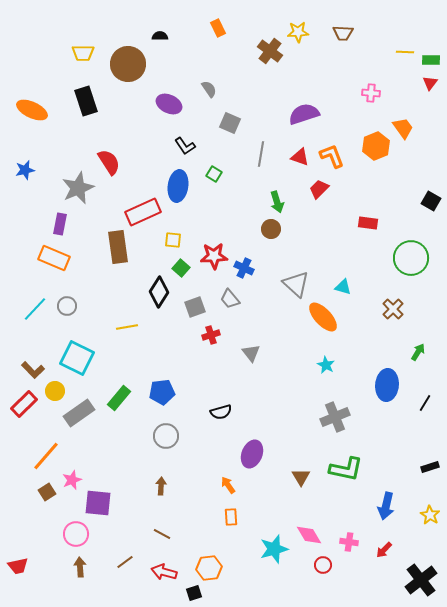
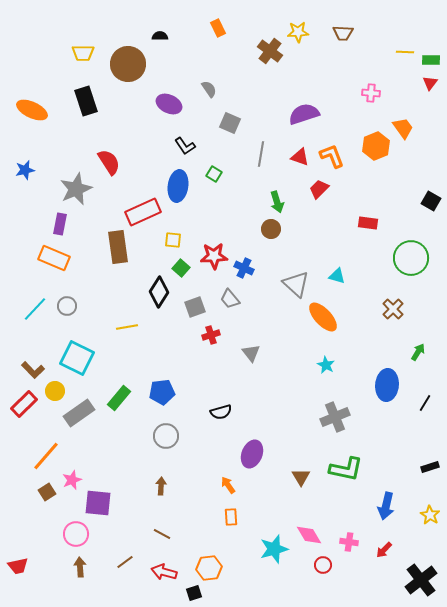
gray star at (78, 188): moved 2 px left, 1 px down
cyan triangle at (343, 287): moved 6 px left, 11 px up
